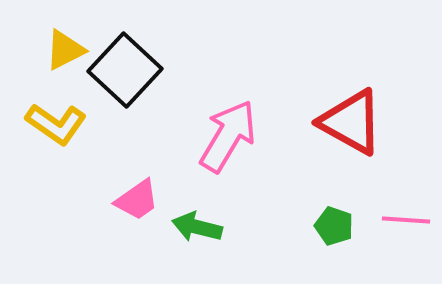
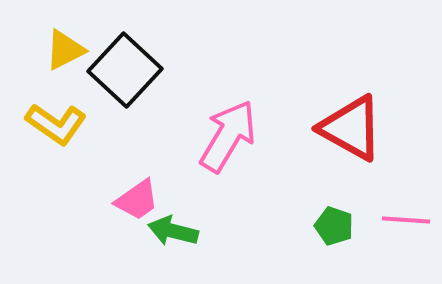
red triangle: moved 6 px down
green arrow: moved 24 px left, 4 px down
